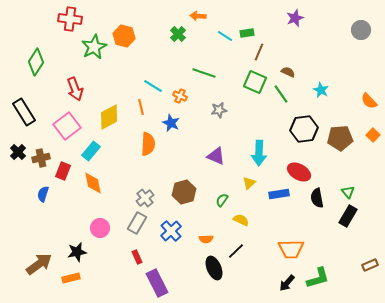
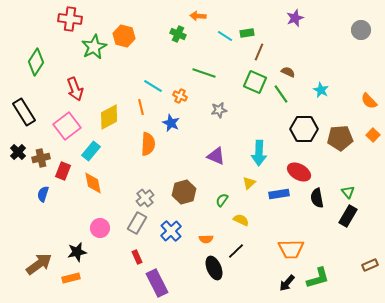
green cross at (178, 34): rotated 21 degrees counterclockwise
black hexagon at (304, 129): rotated 8 degrees clockwise
